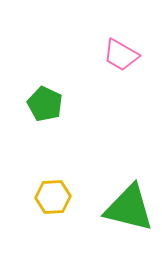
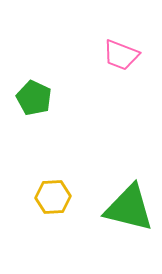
pink trapezoid: rotated 9 degrees counterclockwise
green pentagon: moved 11 px left, 6 px up
